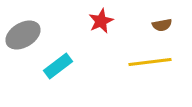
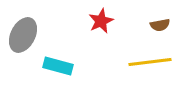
brown semicircle: moved 2 px left
gray ellipse: rotated 32 degrees counterclockwise
cyan rectangle: rotated 52 degrees clockwise
